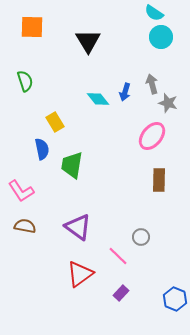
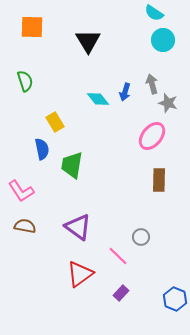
cyan circle: moved 2 px right, 3 px down
